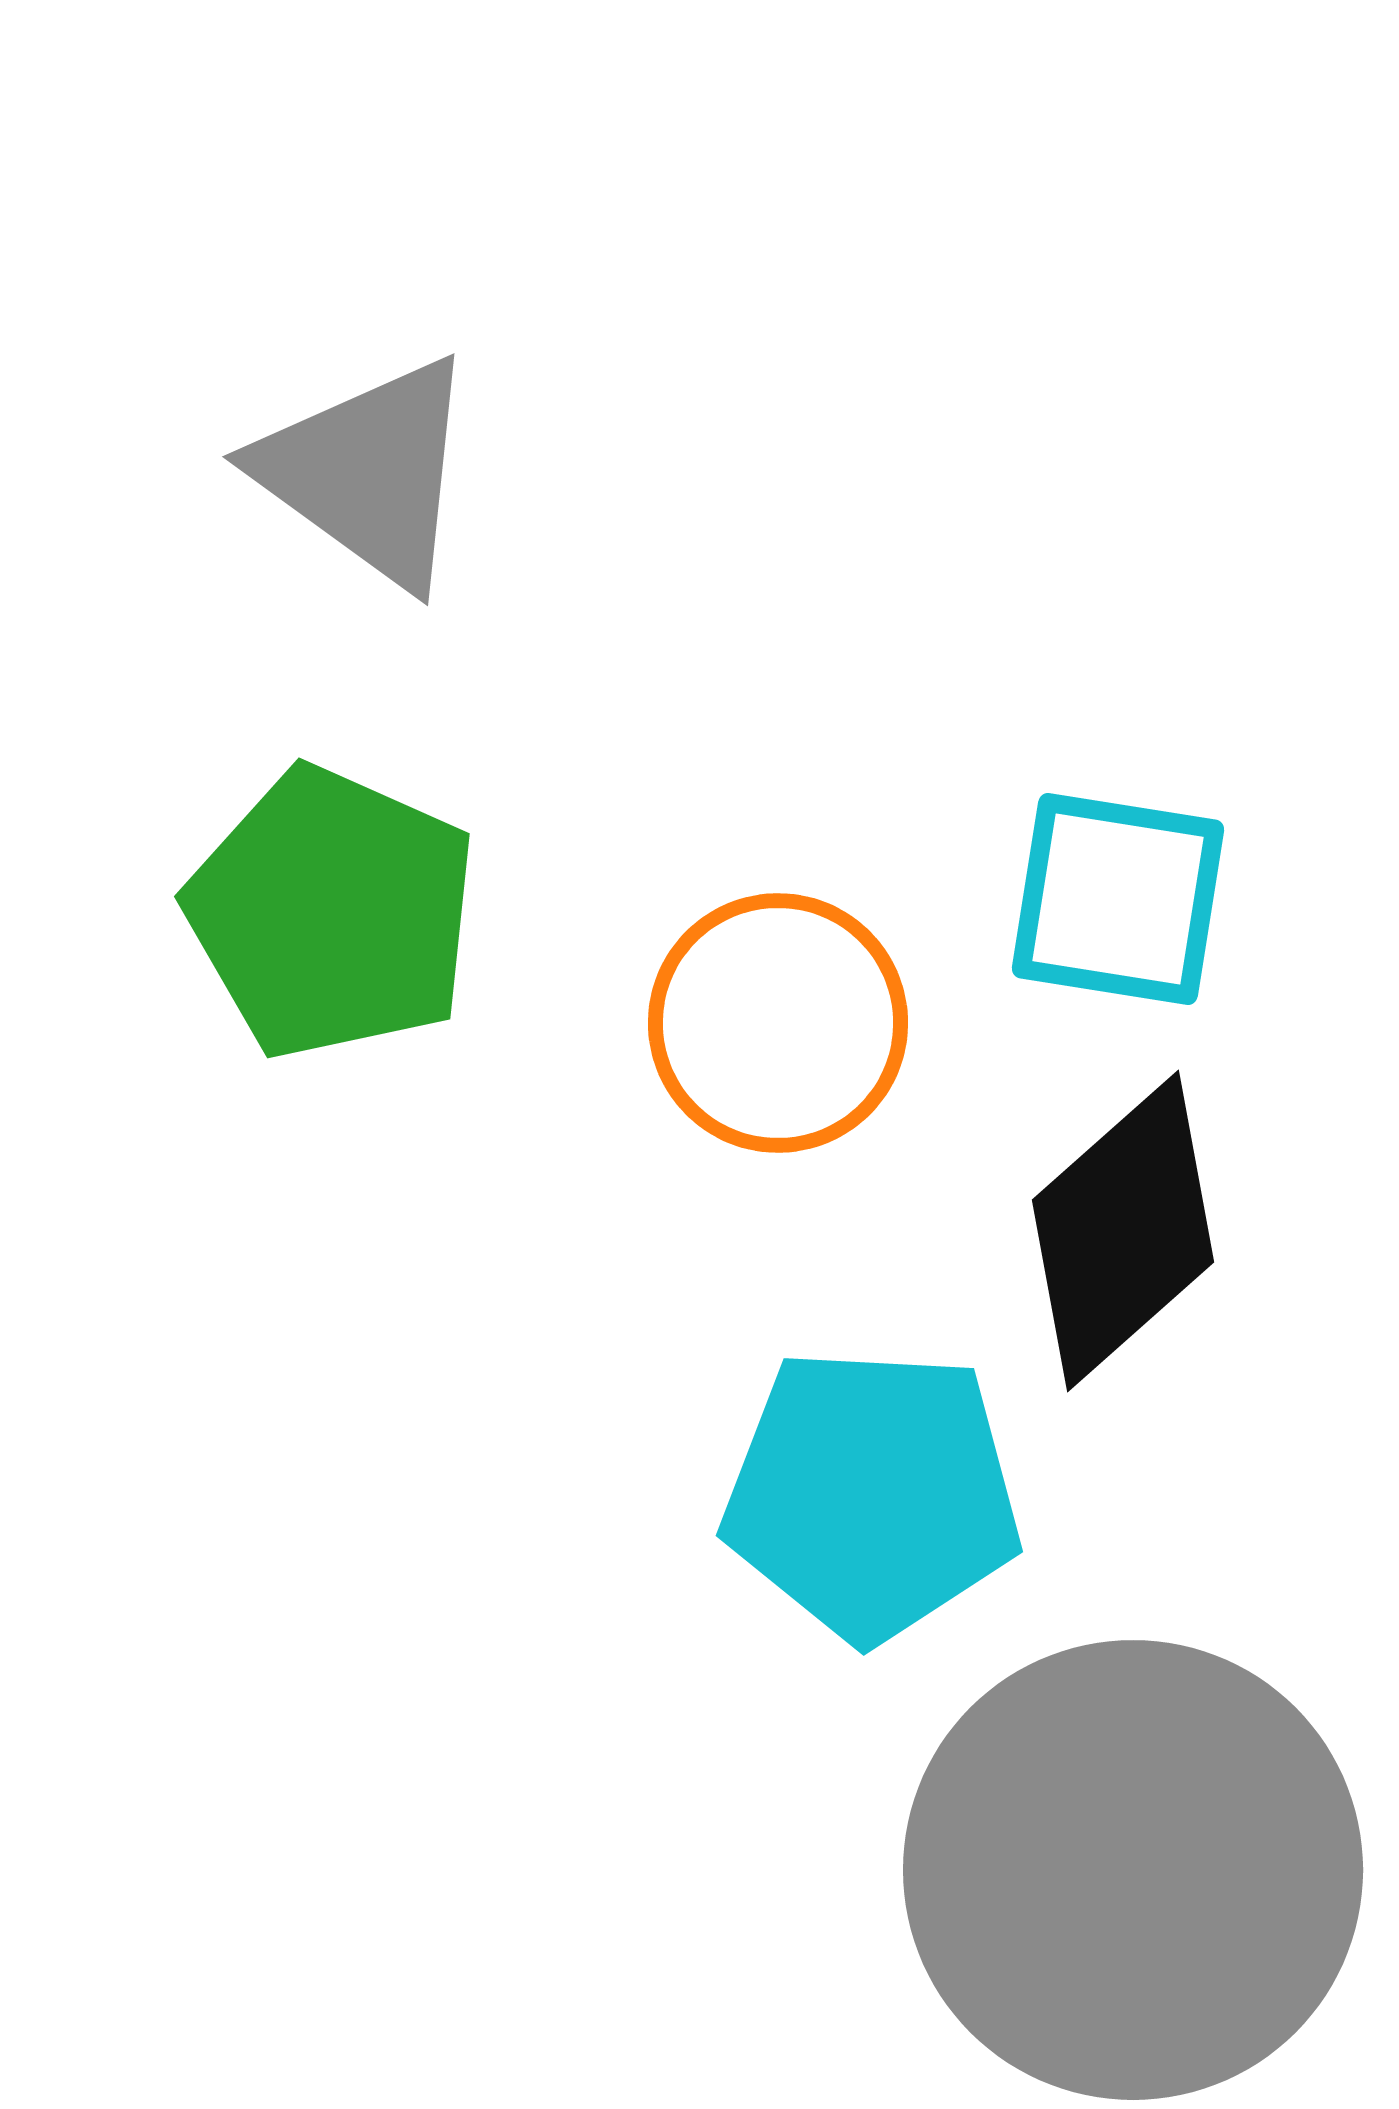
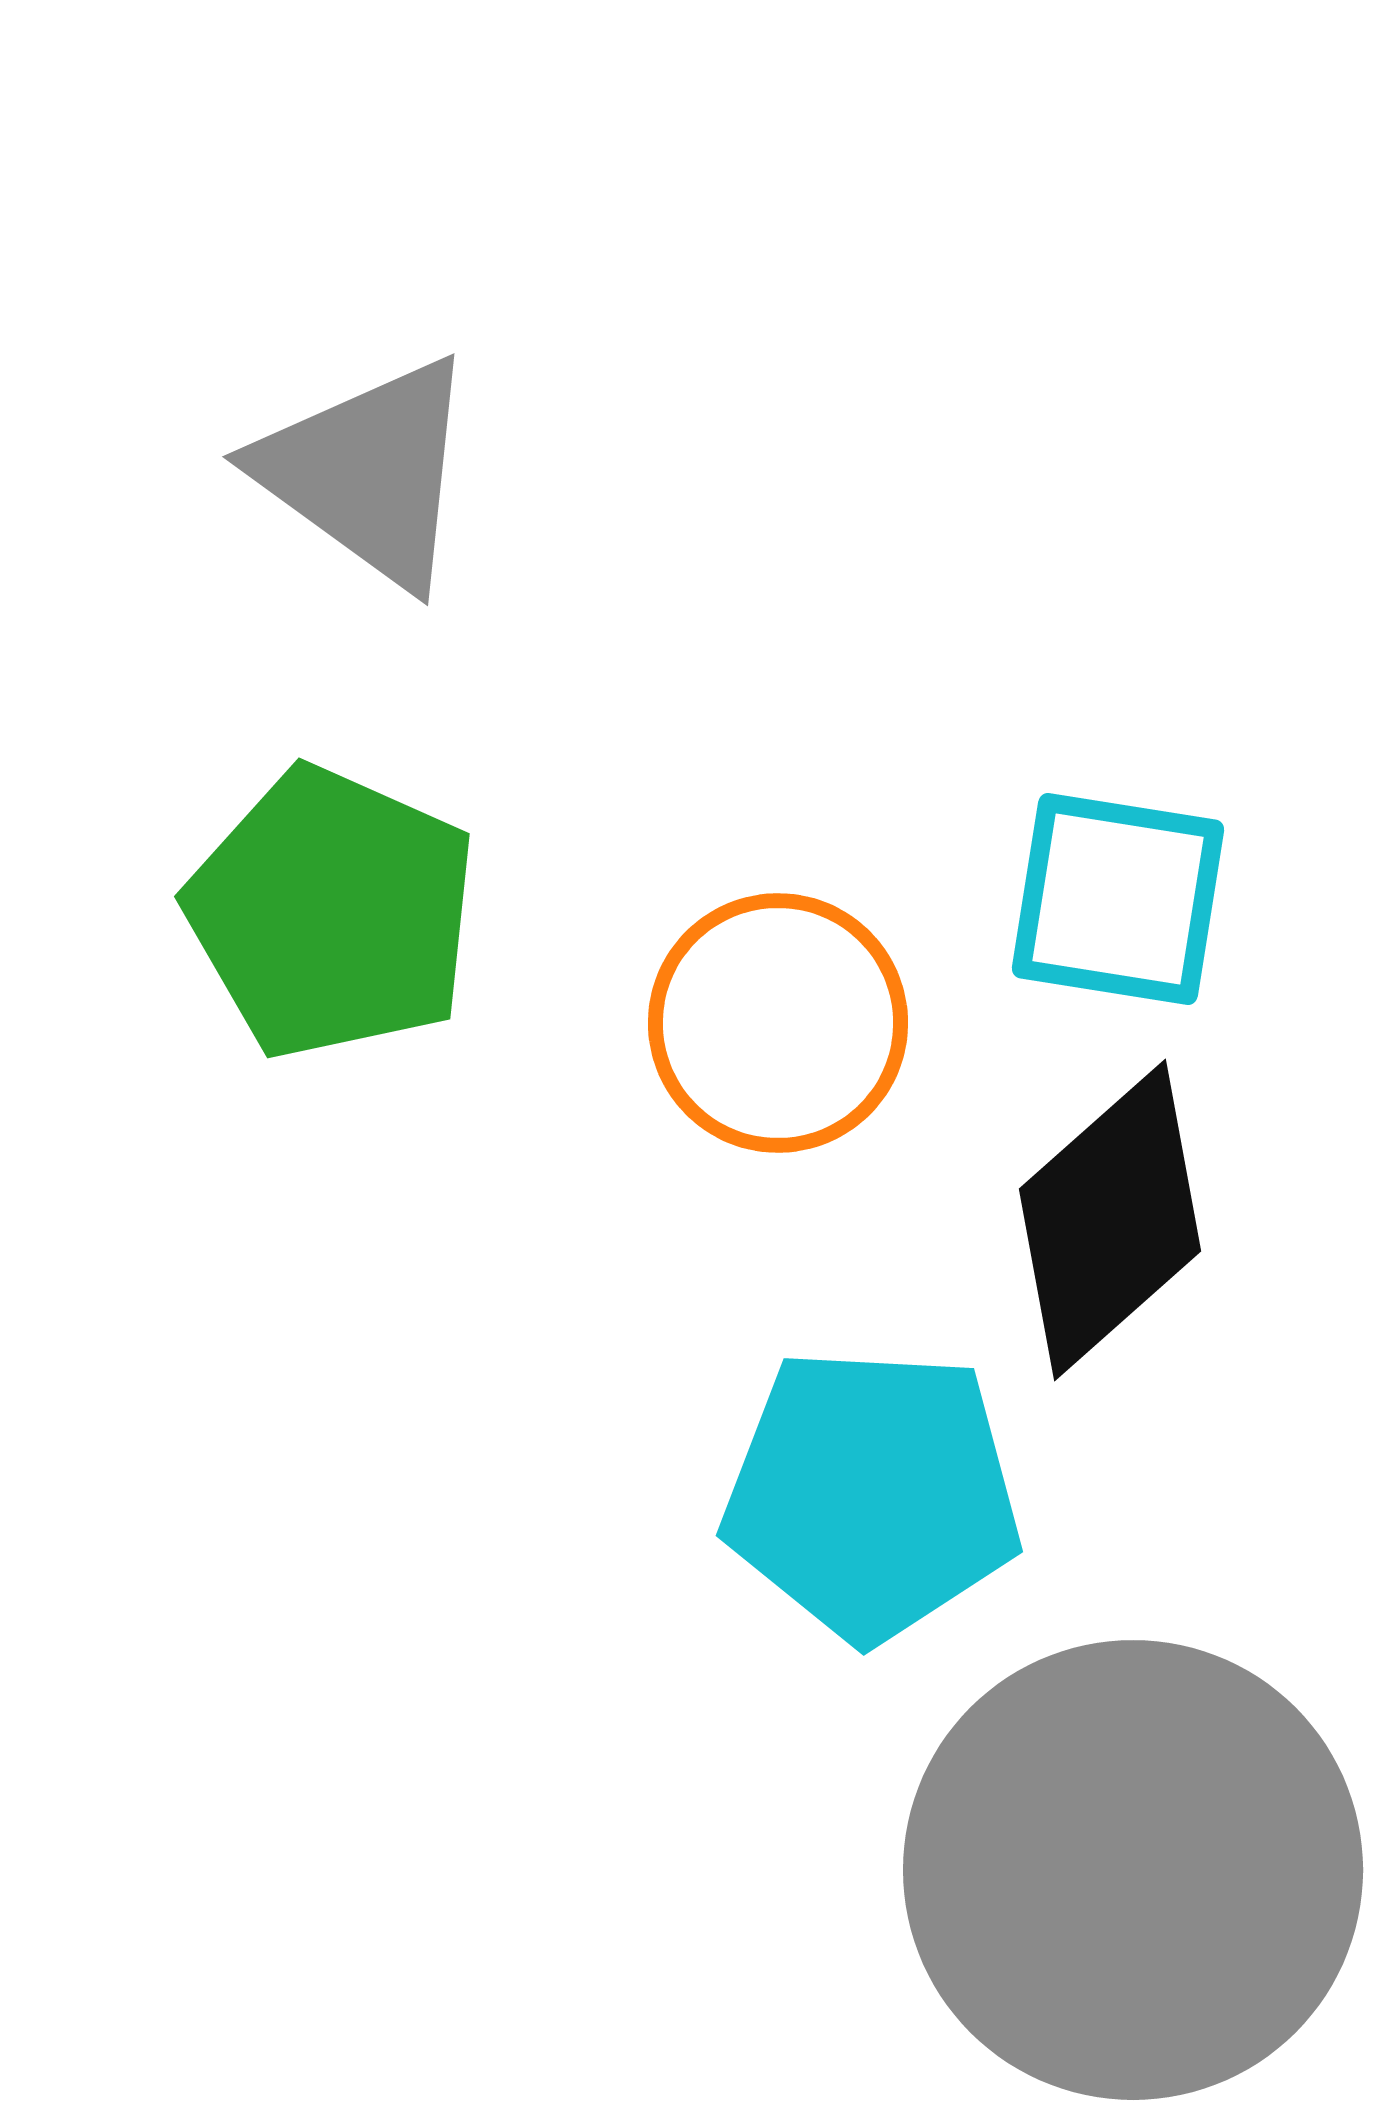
black diamond: moved 13 px left, 11 px up
